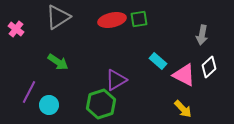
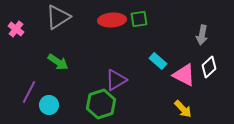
red ellipse: rotated 8 degrees clockwise
